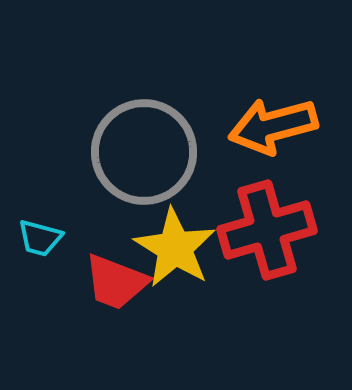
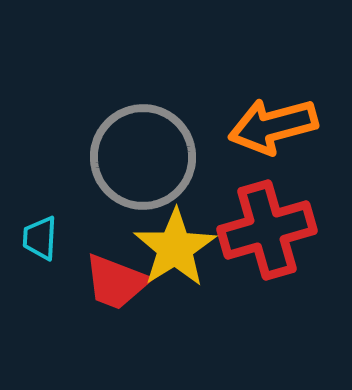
gray circle: moved 1 px left, 5 px down
cyan trapezoid: rotated 78 degrees clockwise
yellow star: rotated 8 degrees clockwise
